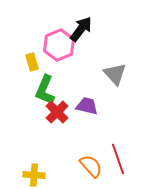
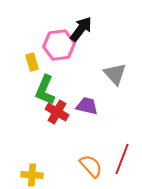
pink hexagon: rotated 16 degrees clockwise
red cross: rotated 15 degrees counterclockwise
red line: moved 4 px right; rotated 40 degrees clockwise
yellow cross: moved 2 px left
